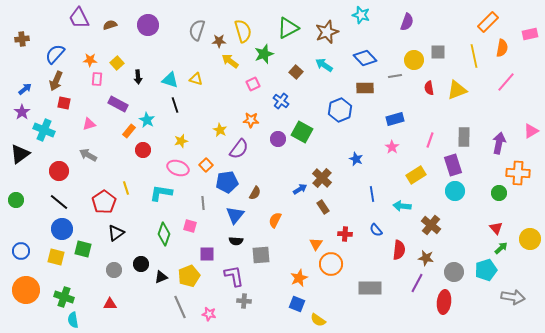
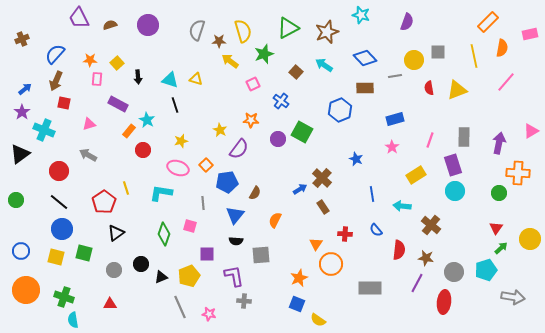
brown cross at (22, 39): rotated 16 degrees counterclockwise
red triangle at (496, 228): rotated 16 degrees clockwise
green square at (83, 249): moved 1 px right, 4 px down
